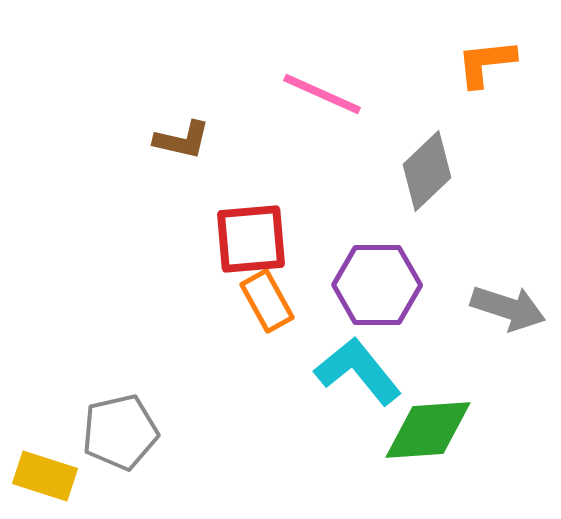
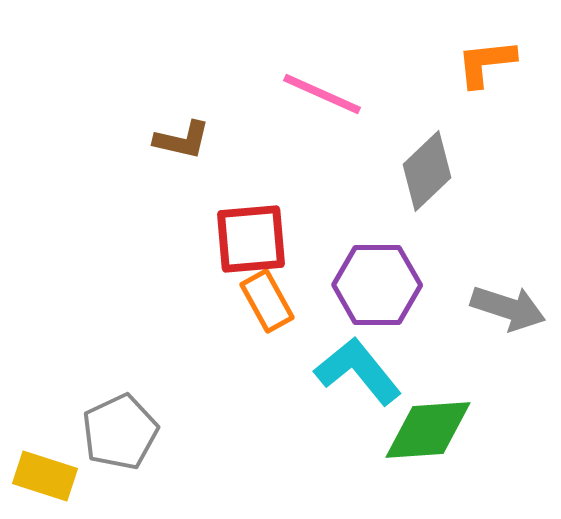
gray pentagon: rotated 12 degrees counterclockwise
